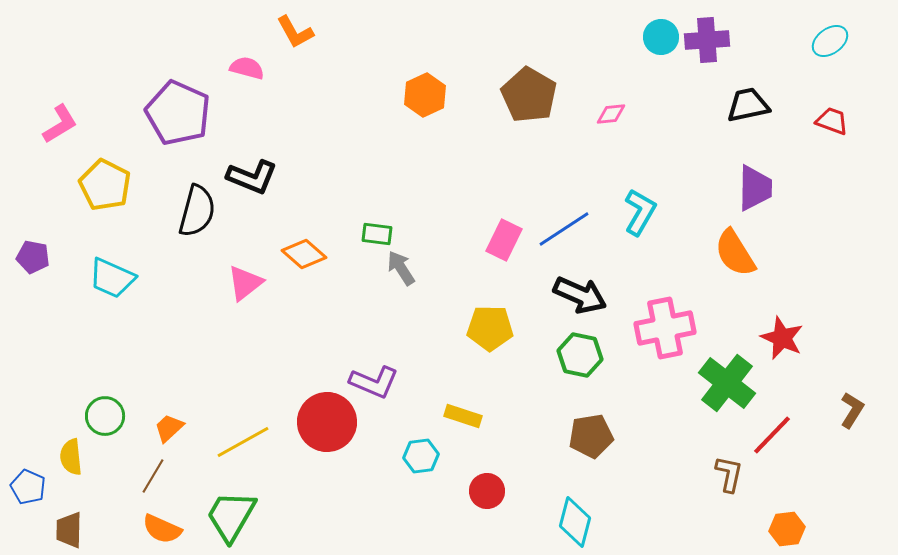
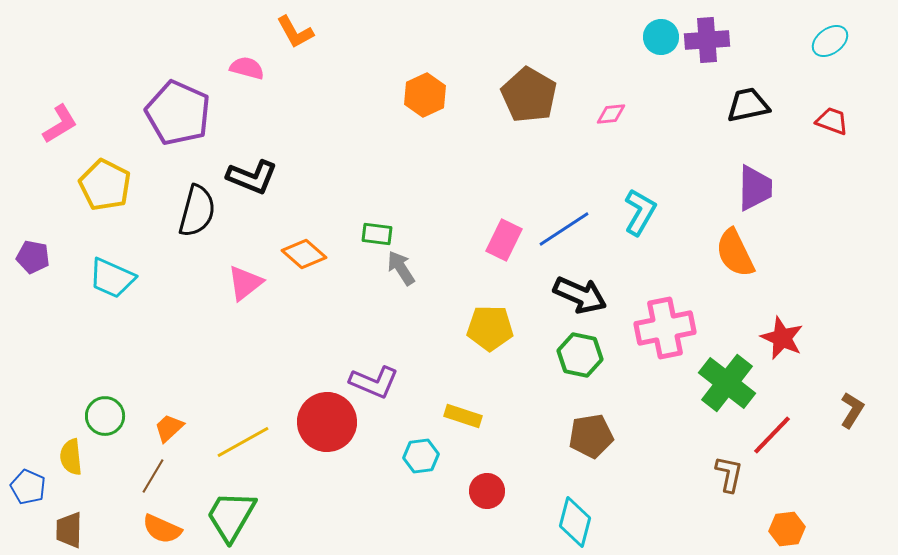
orange semicircle at (735, 253): rotated 6 degrees clockwise
